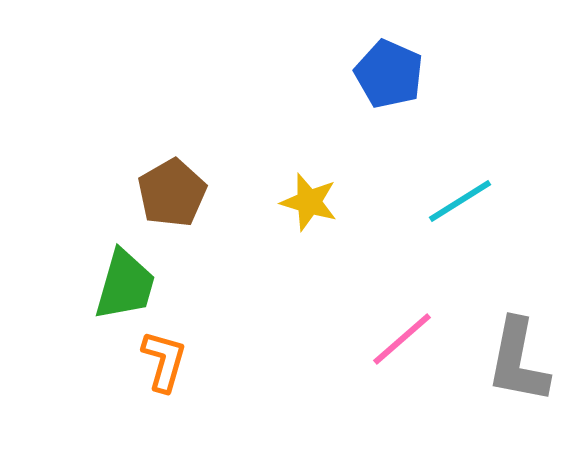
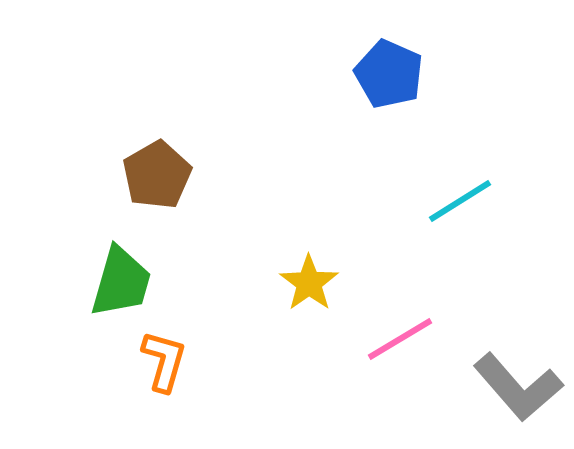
brown pentagon: moved 15 px left, 18 px up
yellow star: moved 81 px down; rotated 20 degrees clockwise
green trapezoid: moved 4 px left, 3 px up
pink line: moved 2 px left; rotated 10 degrees clockwise
gray L-shape: moved 26 px down; rotated 52 degrees counterclockwise
